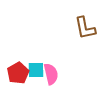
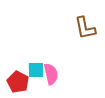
red pentagon: moved 9 px down; rotated 15 degrees counterclockwise
